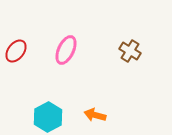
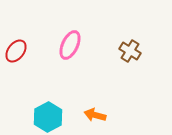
pink ellipse: moved 4 px right, 5 px up
